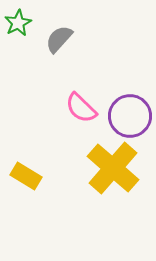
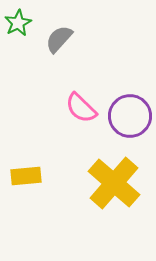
yellow cross: moved 1 px right, 15 px down
yellow rectangle: rotated 36 degrees counterclockwise
